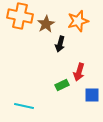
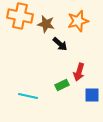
brown star: rotated 30 degrees counterclockwise
black arrow: rotated 63 degrees counterclockwise
cyan line: moved 4 px right, 10 px up
